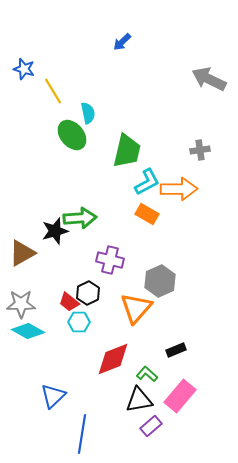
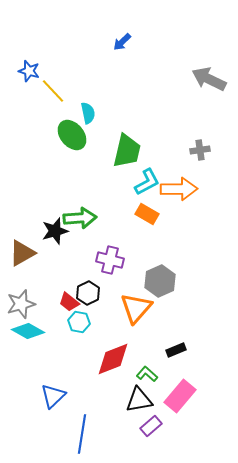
blue star: moved 5 px right, 2 px down
yellow line: rotated 12 degrees counterclockwise
gray star: rotated 16 degrees counterclockwise
cyan hexagon: rotated 10 degrees clockwise
